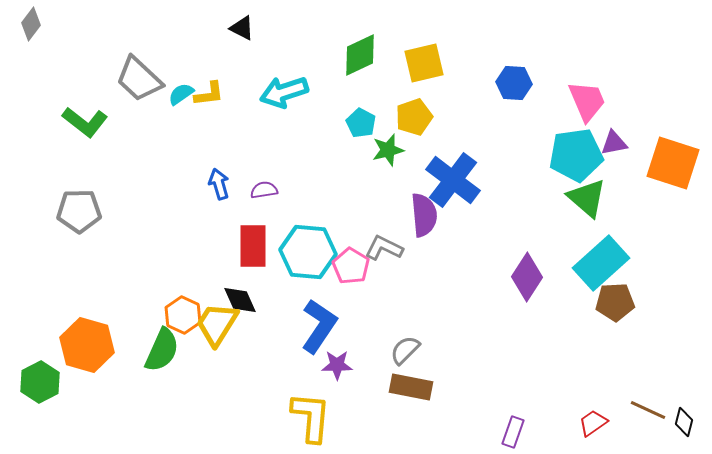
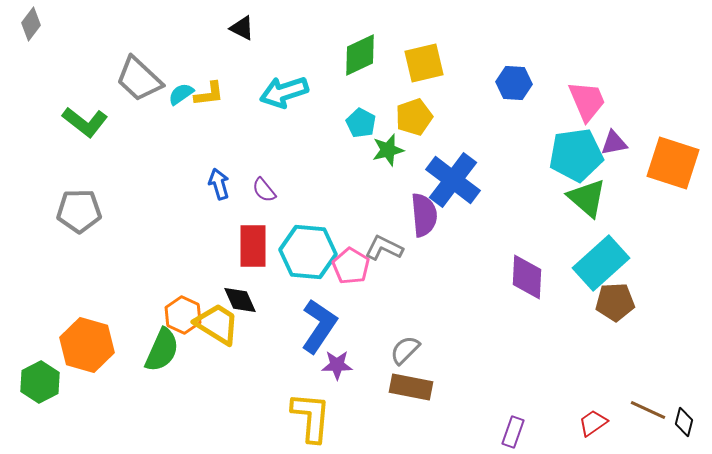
purple semicircle at (264, 190): rotated 120 degrees counterclockwise
purple diamond at (527, 277): rotated 30 degrees counterclockwise
yellow trapezoid at (217, 324): rotated 90 degrees clockwise
